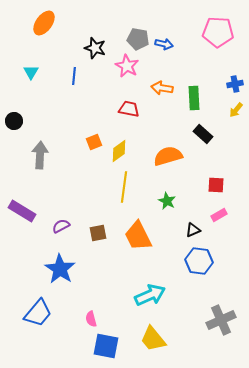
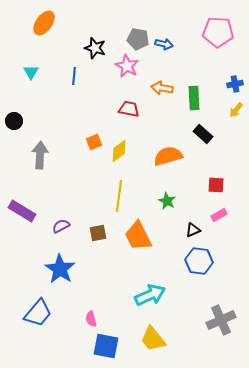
yellow line: moved 5 px left, 9 px down
